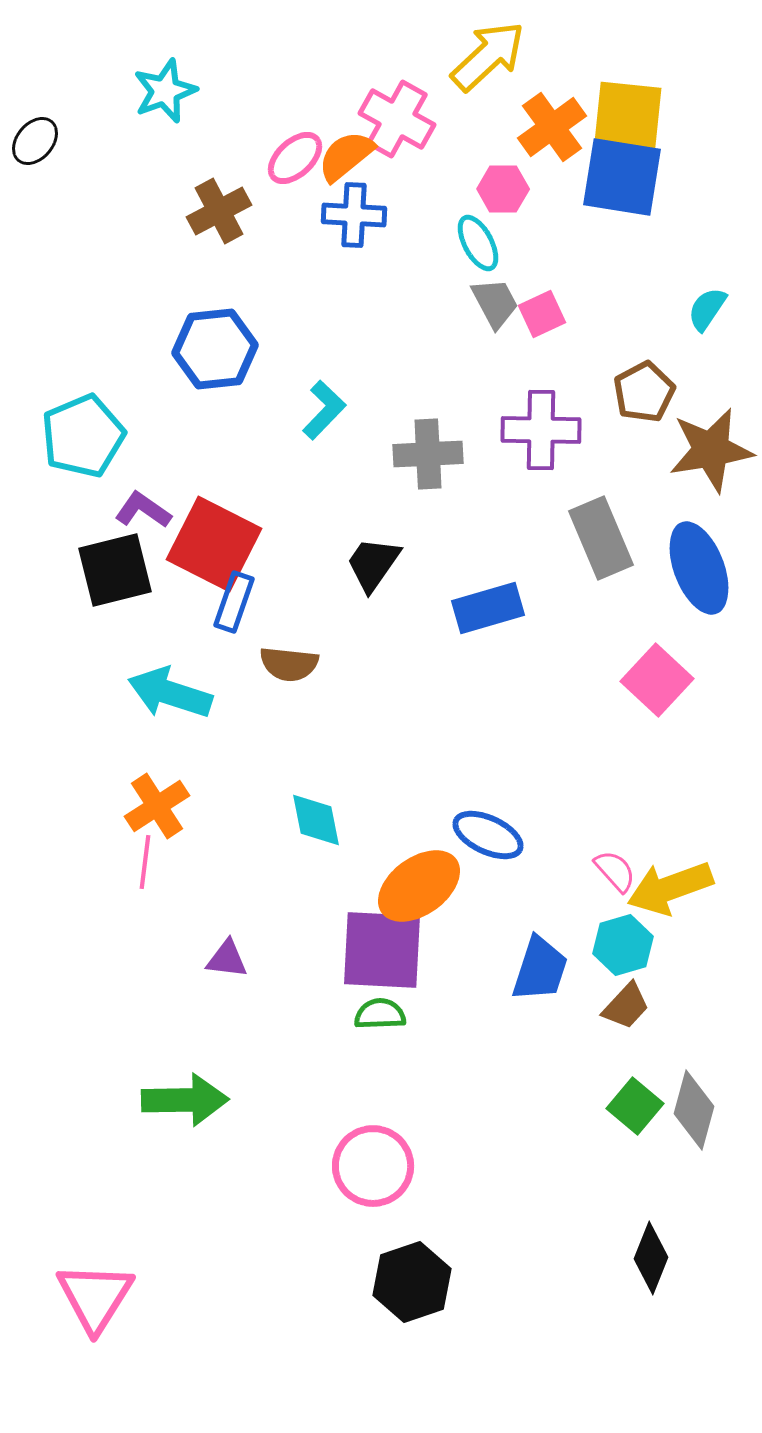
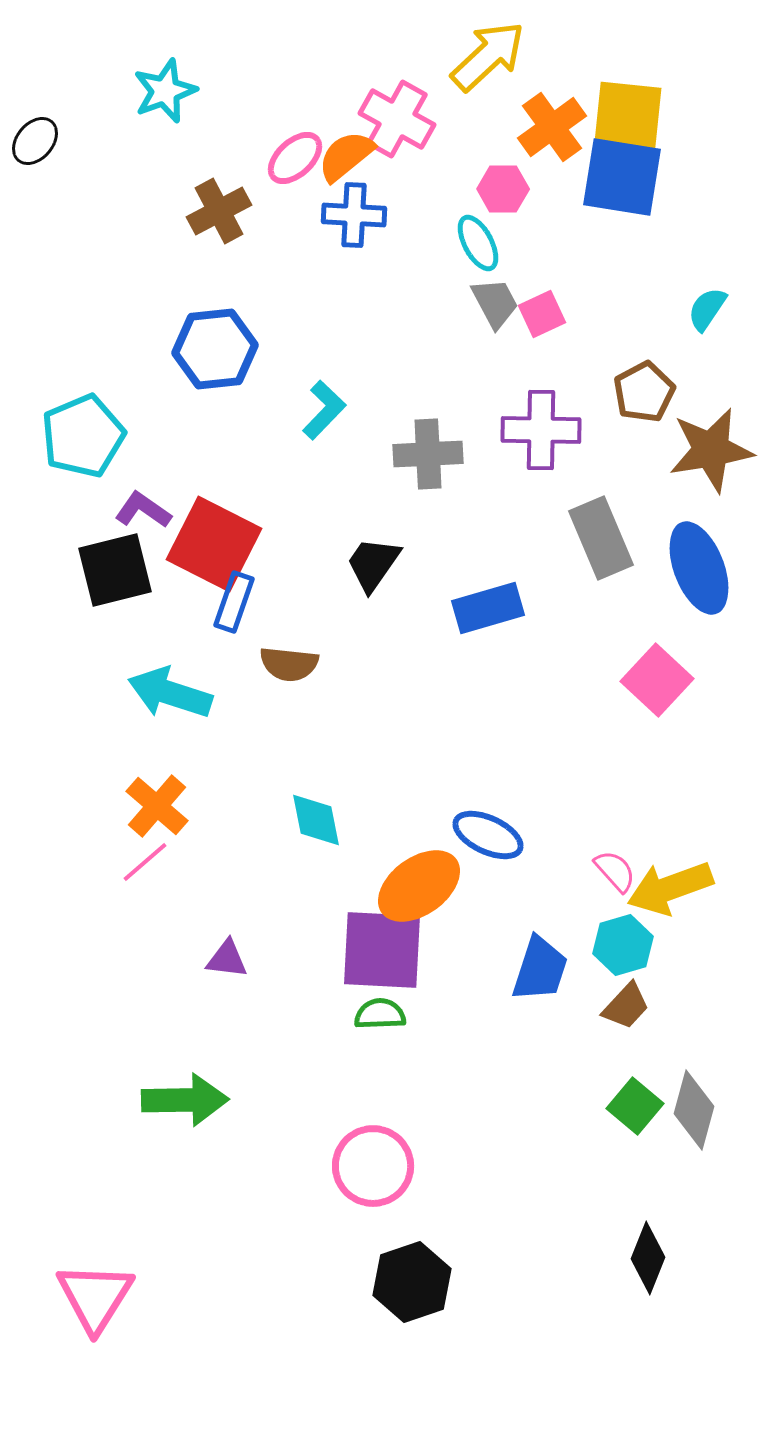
orange cross at (157, 806): rotated 16 degrees counterclockwise
pink line at (145, 862): rotated 42 degrees clockwise
black diamond at (651, 1258): moved 3 px left
